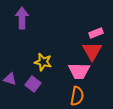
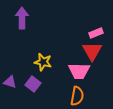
purple triangle: moved 3 px down
